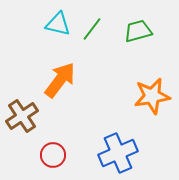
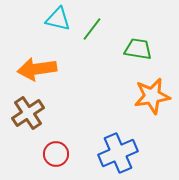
cyan triangle: moved 5 px up
green trapezoid: moved 18 px down; rotated 24 degrees clockwise
orange arrow: moved 23 px left, 11 px up; rotated 135 degrees counterclockwise
brown cross: moved 6 px right, 3 px up
red circle: moved 3 px right, 1 px up
